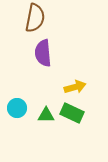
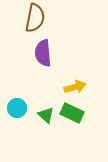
green triangle: rotated 42 degrees clockwise
